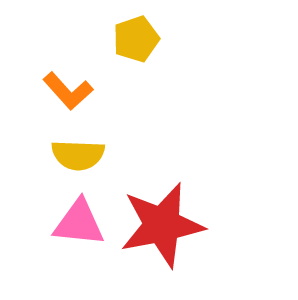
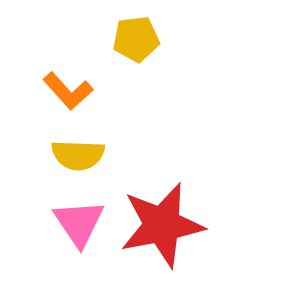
yellow pentagon: rotated 12 degrees clockwise
pink triangle: rotated 50 degrees clockwise
